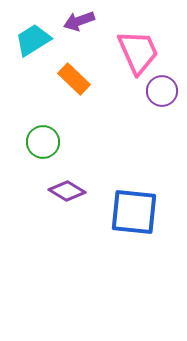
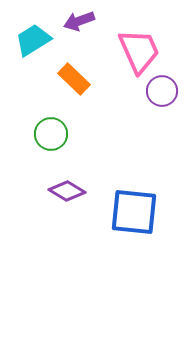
pink trapezoid: moved 1 px right, 1 px up
green circle: moved 8 px right, 8 px up
